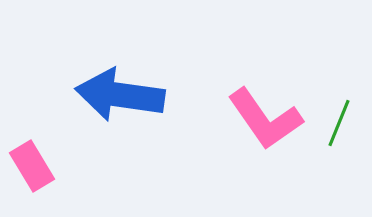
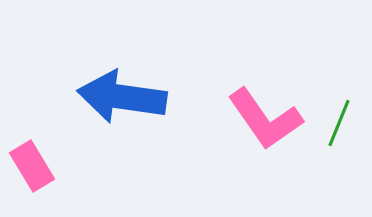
blue arrow: moved 2 px right, 2 px down
